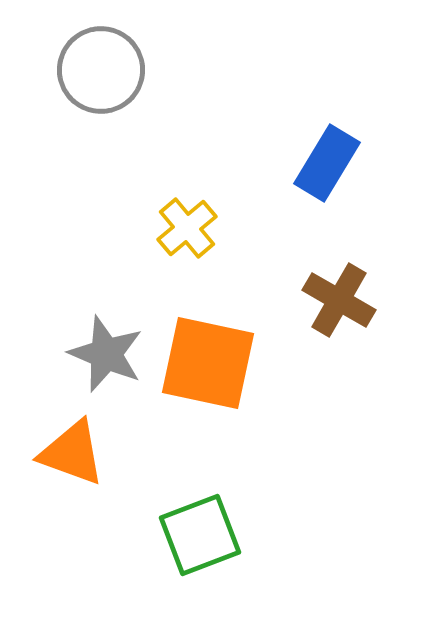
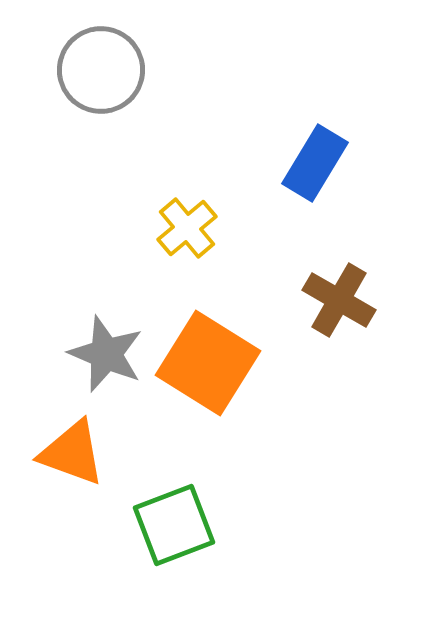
blue rectangle: moved 12 px left
orange square: rotated 20 degrees clockwise
green square: moved 26 px left, 10 px up
